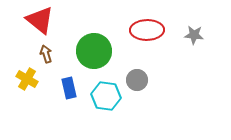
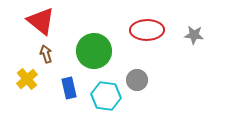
red triangle: moved 1 px right, 1 px down
yellow cross: rotated 20 degrees clockwise
